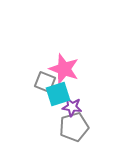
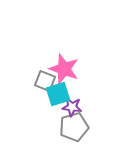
gray square: moved 1 px up
